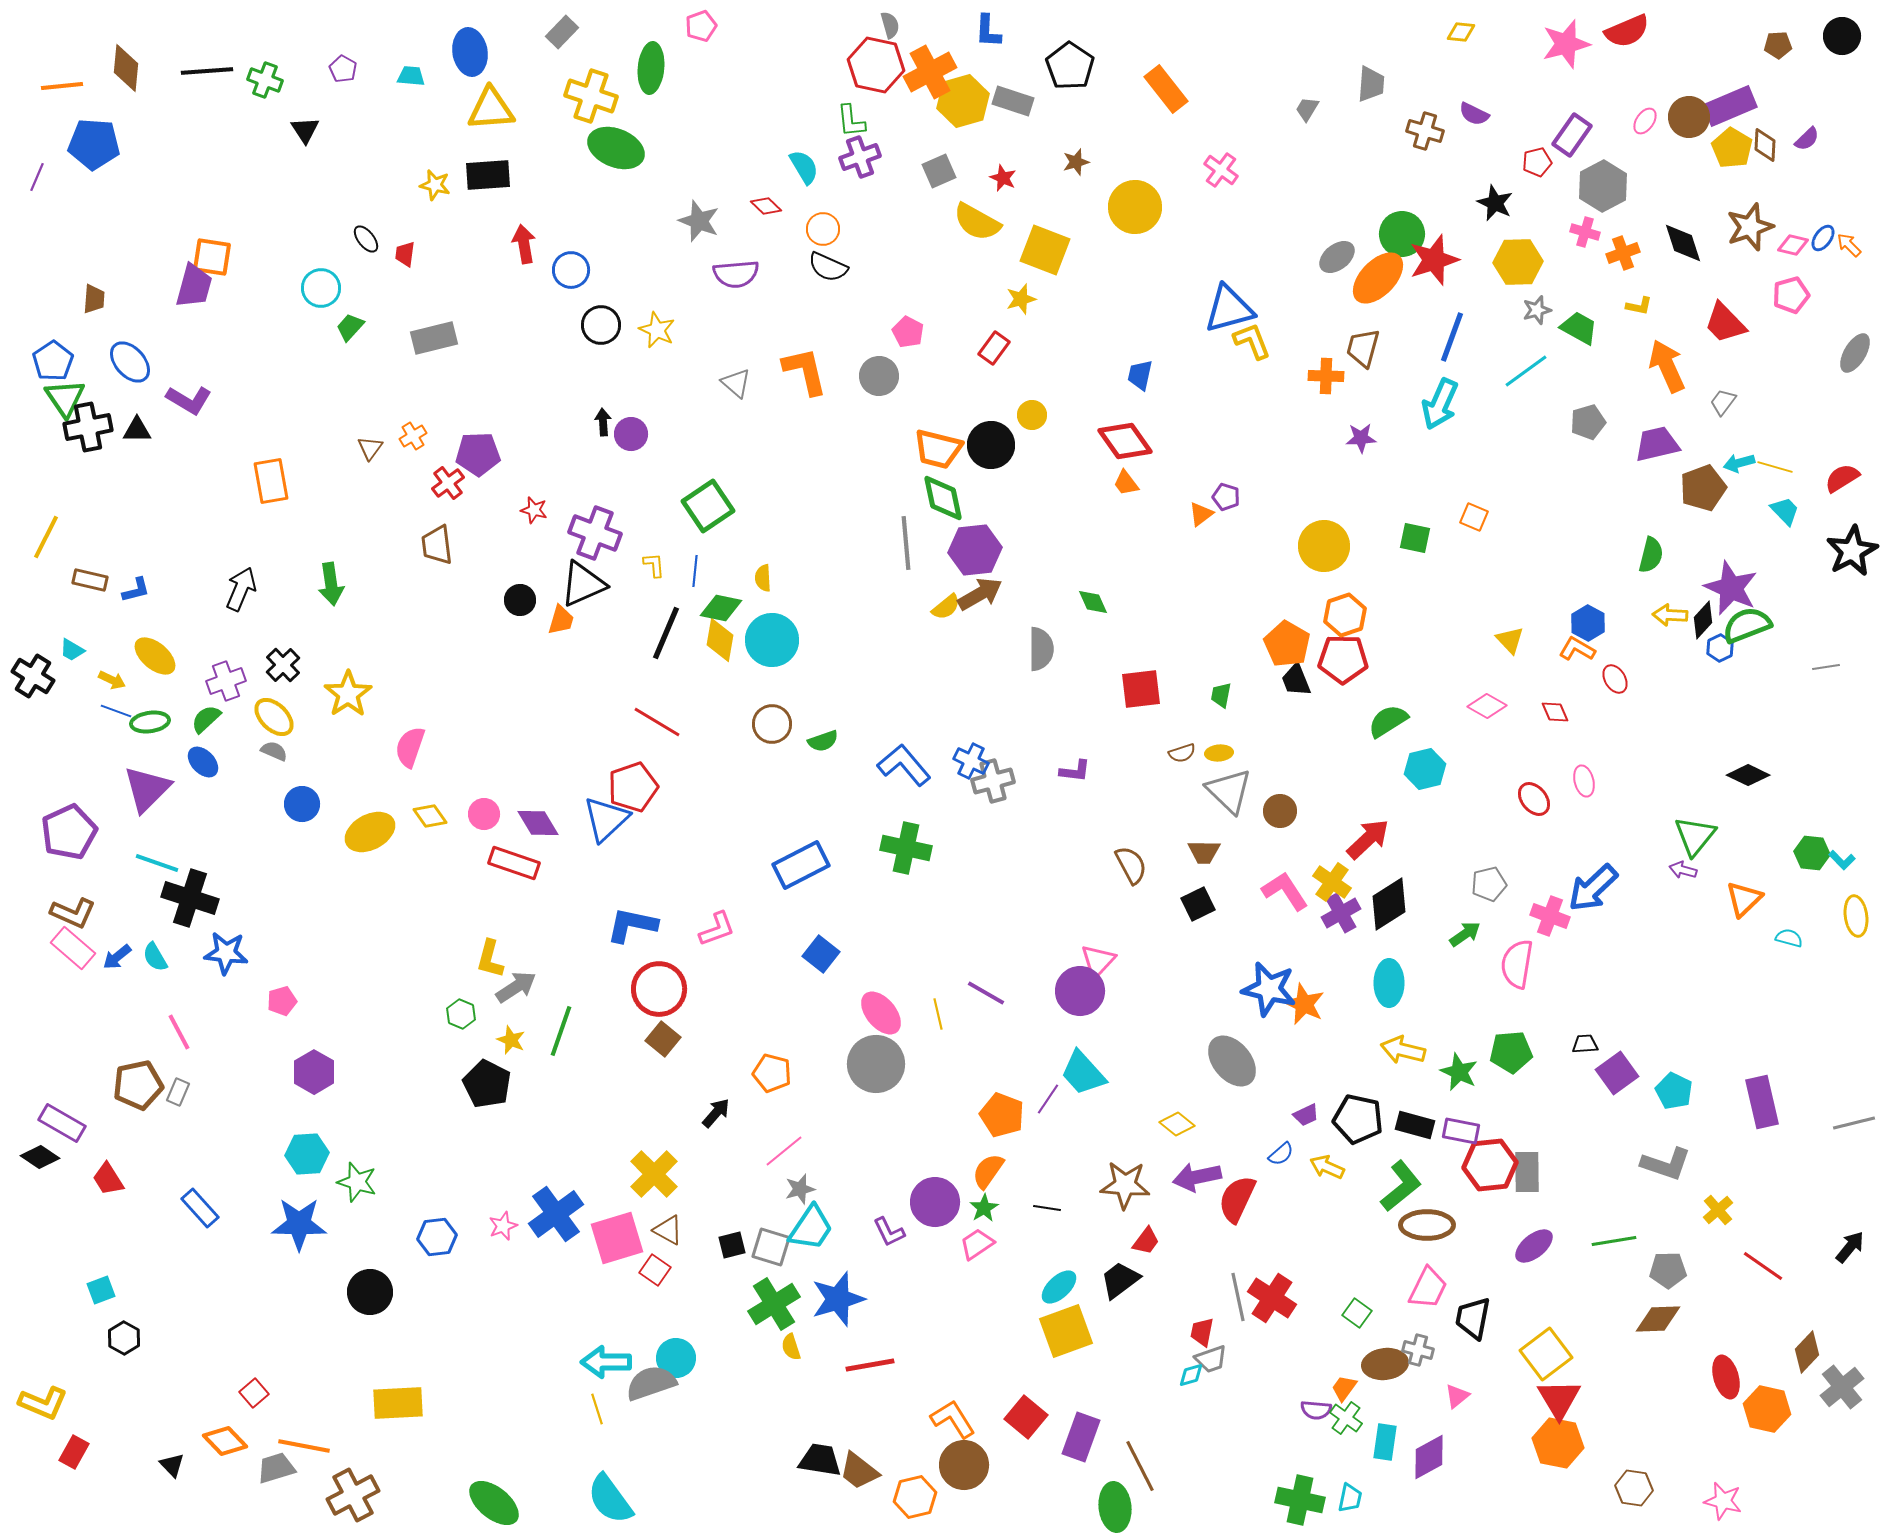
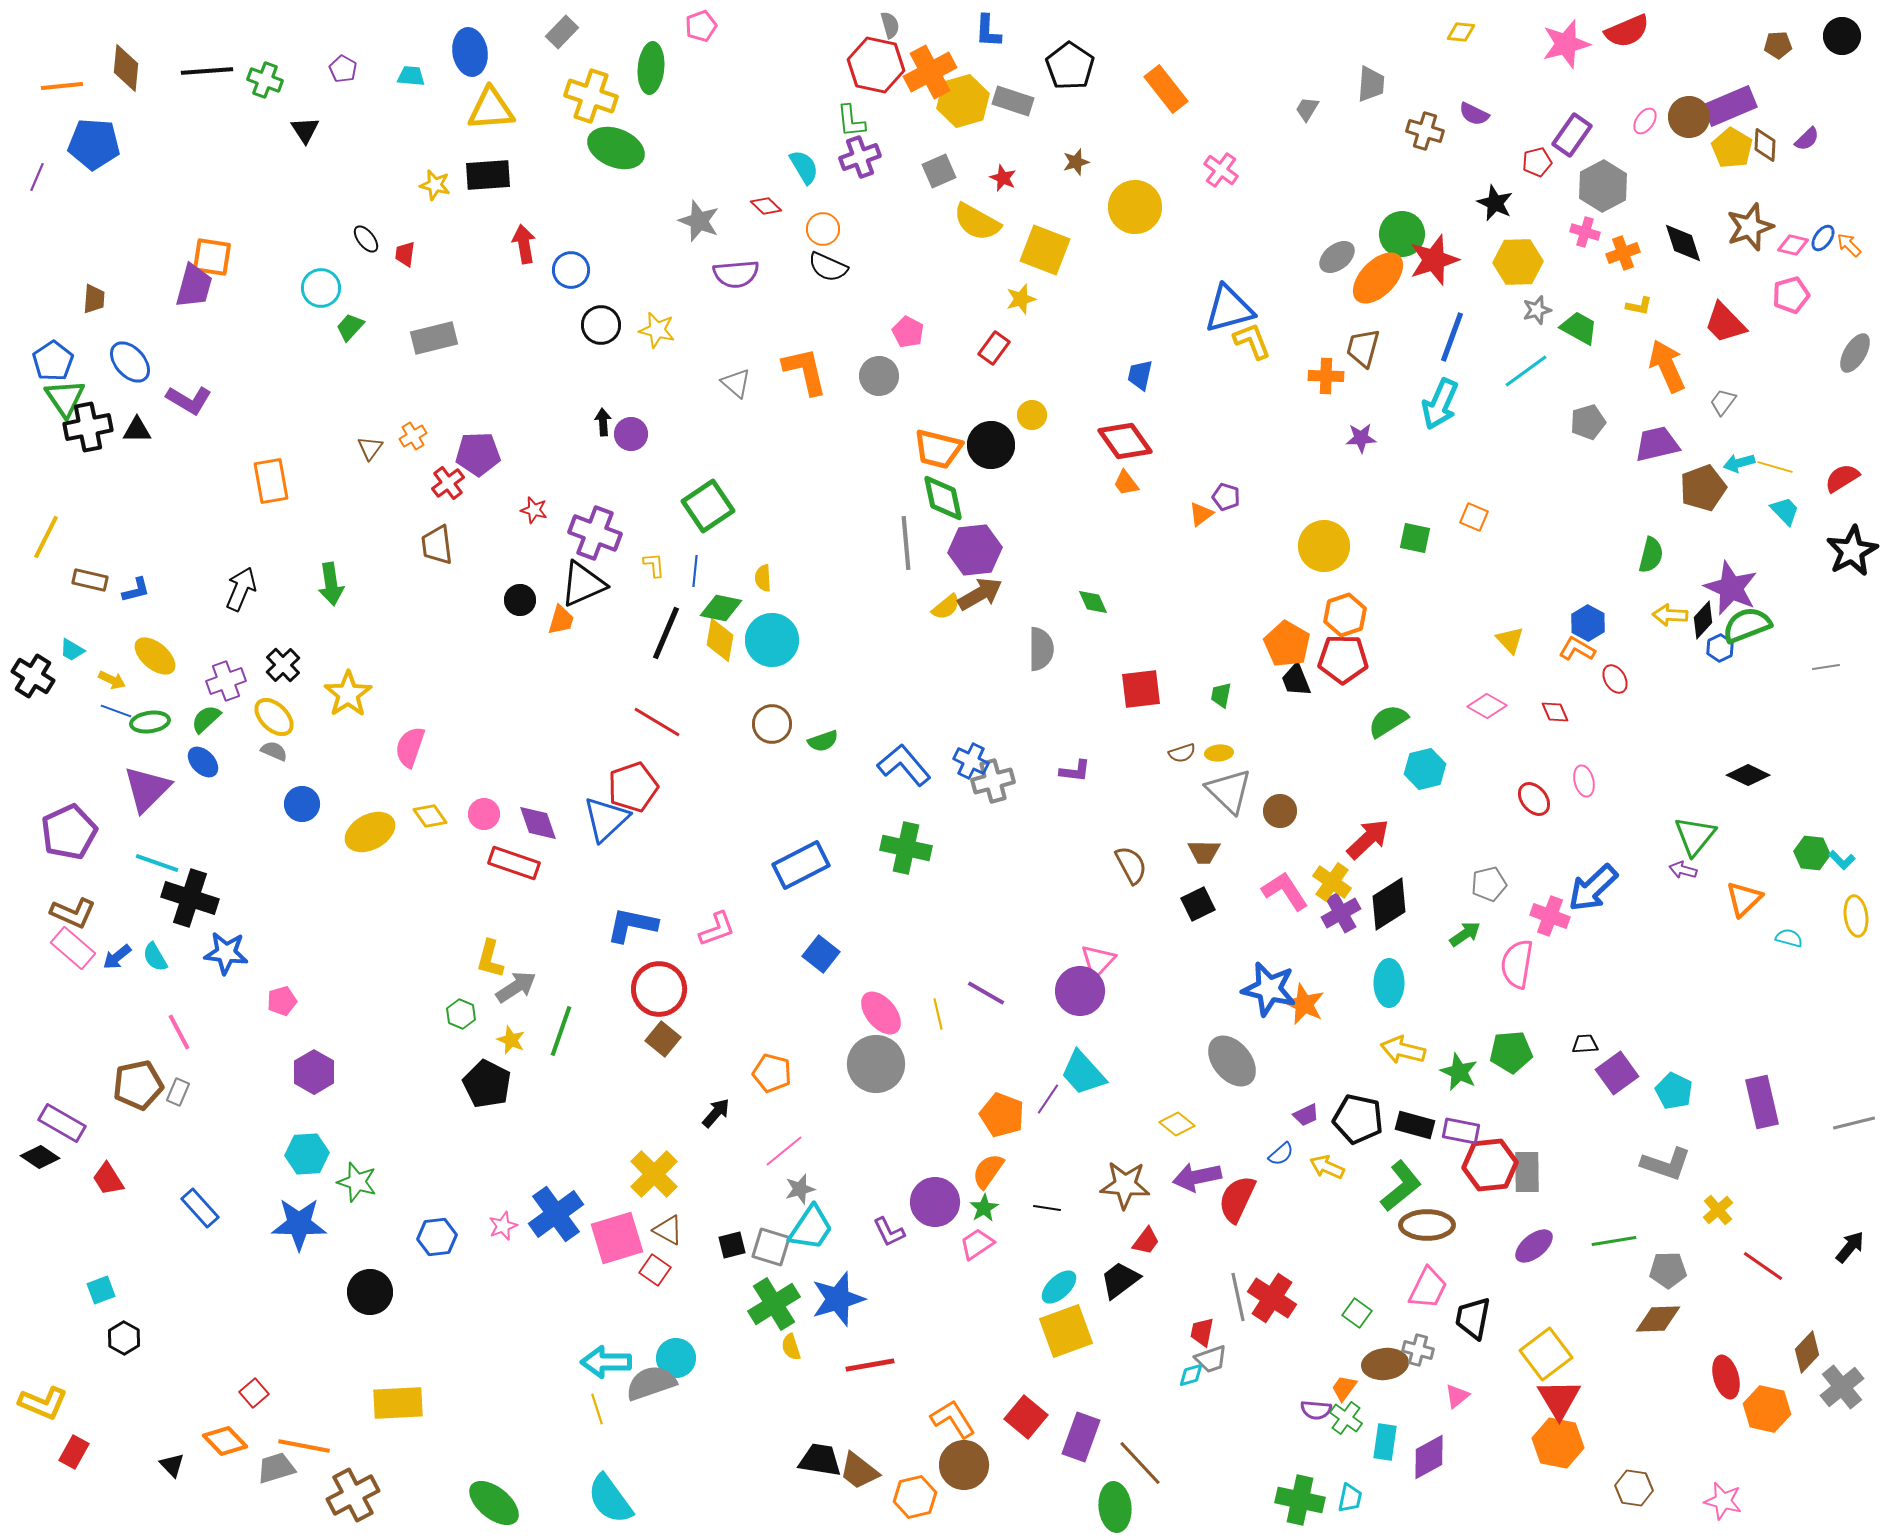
yellow star at (657, 330): rotated 12 degrees counterclockwise
purple diamond at (538, 823): rotated 12 degrees clockwise
brown line at (1140, 1466): moved 3 px up; rotated 16 degrees counterclockwise
